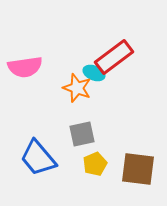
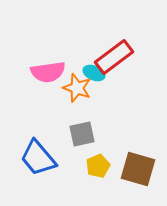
pink semicircle: moved 23 px right, 5 px down
yellow pentagon: moved 3 px right, 2 px down
brown square: rotated 9 degrees clockwise
